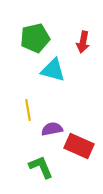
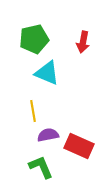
green pentagon: moved 1 px left, 1 px down
cyan triangle: moved 6 px left, 3 px down; rotated 8 degrees clockwise
yellow line: moved 5 px right, 1 px down
purple semicircle: moved 4 px left, 6 px down
